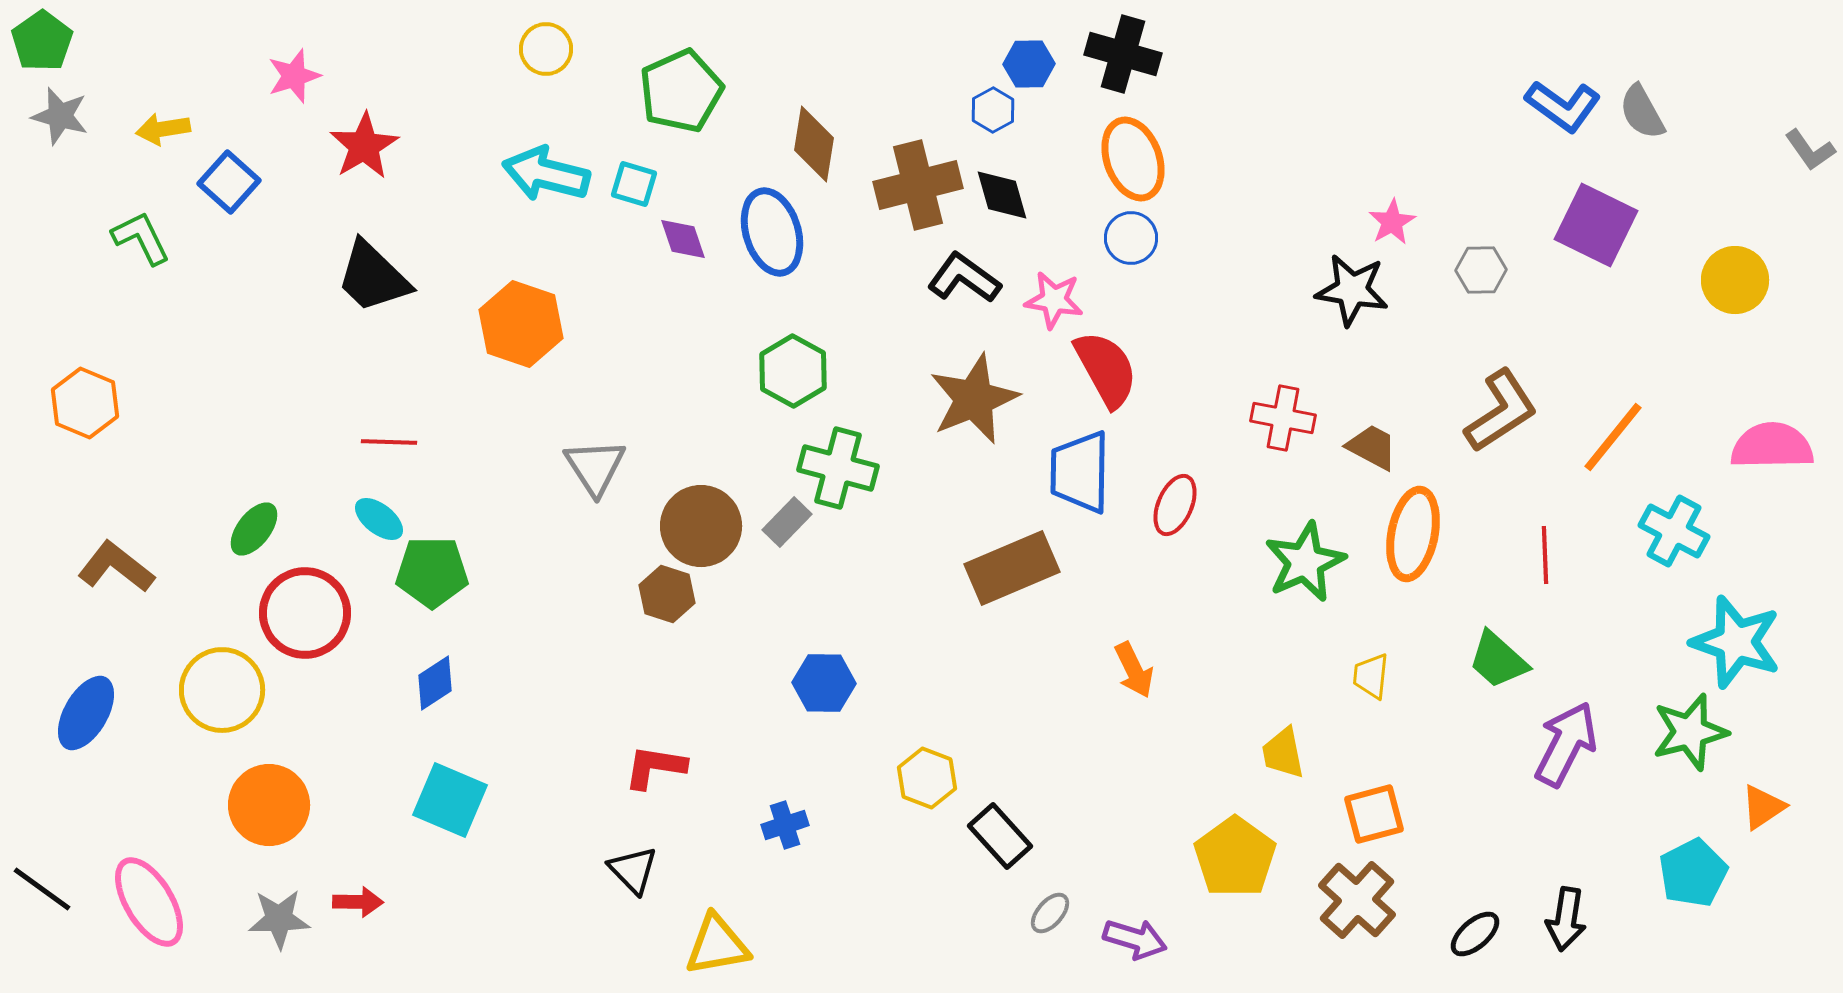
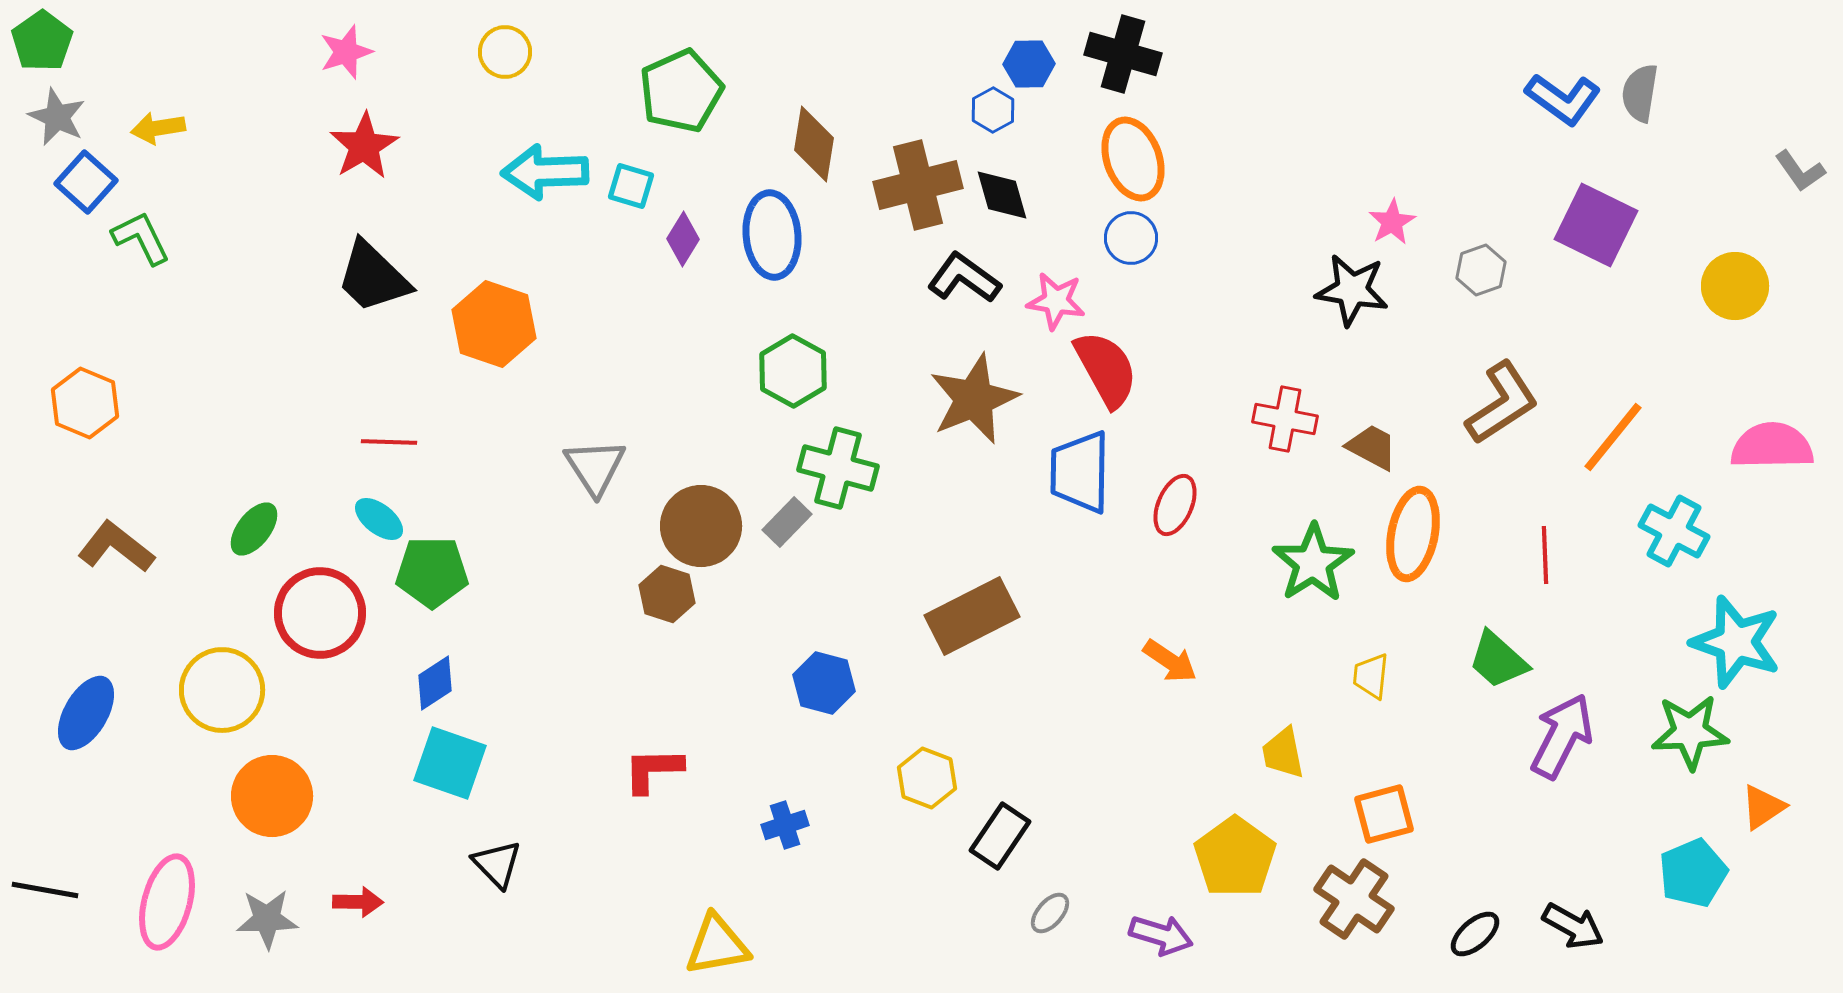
yellow circle at (546, 49): moved 41 px left, 3 px down
pink star at (294, 76): moved 52 px right, 24 px up
blue L-shape at (1563, 106): moved 7 px up
gray semicircle at (1642, 112): moved 2 px left, 19 px up; rotated 38 degrees clockwise
gray star at (60, 116): moved 3 px left, 1 px down; rotated 10 degrees clockwise
yellow arrow at (163, 129): moved 5 px left, 1 px up
gray L-shape at (1810, 150): moved 10 px left, 21 px down
cyan arrow at (546, 174): moved 1 px left, 2 px up; rotated 16 degrees counterclockwise
blue square at (229, 182): moved 143 px left
cyan square at (634, 184): moved 3 px left, 2 px down
blue ellipse at (772, 232): moved 3 px down; rotated 12 degrees clockwise
purple diamond at (683, 239): rotated 50 degrees clockwise
gray hexagon at (1481, 270): rotated 18 degrees counterclockwise
yellow circle at (1735, 280): moved 6 px down
pink star at (1054, 300): moved 2 px right, 1 px down
orange hexagon at (521, 324): moved 27 px left
brown L-shape at (1501, 411): moved 1 px right, 8 px up
red cross at (1283, 418): moved 2 px right, 1 px down
green star at (1305, 562): moved 8 px right, 1 px down; rotated 8 degrees counterclockwise
brown L-shape at (116, 567): moved 20 px up
brown rectangle at (1012, 568): moved 40 px left, 48 px down; rotated 4 degrees counterclockwise
red circle at (305, 613): moved 15 px right
orange arrow at (1134, 670): moved 36 px right, 9 px up; rotated 30 degrees counterclockwise
blue hexagon at (824, 683): rotated 14 degrees clockwise
green star at (1690, 732): rotated 12 degrees clockwise
purple arrow at (1566, 744): moved 4 px left, 8 px up
red L-shape at (655, 767): moved 2 px left, 3 px down; rotated 10 degrees counterclockwise
cyan square at (450, 800): moved 37 px up; rotated 4 degrees counterclockwise
orange circle at (269, 805): moved 3 px right, 9 px up
orange square at (1374, 814): moved 10 px right
black rectangle at (1000, 836): rotated 76 degrees clockwise
black triangle at (633, 870): moved 136 px left, 6 px up
cyan pentagon at (1693, 873): rotated 4 degrees clockwise
black line at (42, 889): moved 3 px right, 1 px down; rotated 26 degrees counterclockwise
brown cross at (1357, 900): moved 3 px left, 1 px up; rotated 8 degrees counterclockwise
pink ellipse at (149, 902): moved 18 px right; rotated 46 degrees clockwise
gray star at (279, 919): moved 12 px left
black arrow at (1566, 919): moved 7 px right, 7 px down; rotated 70 degrees counterclockwise
purple arrow at (1135, 939): moved 26 px right, 4 px up
